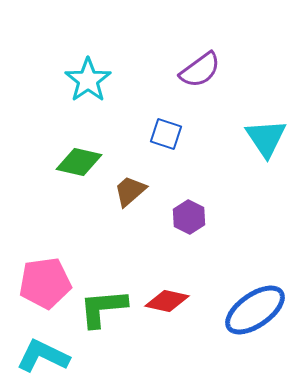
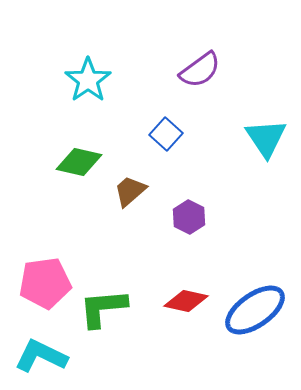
blue square: rotated 24 degrees clockwise
red diamond: moved 19 px right
cyan L-shape: moved 2 px left
